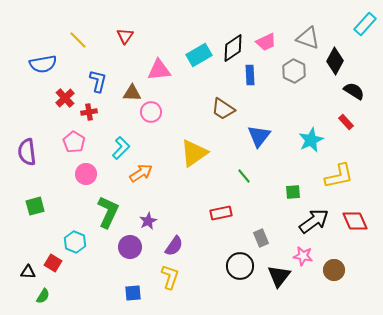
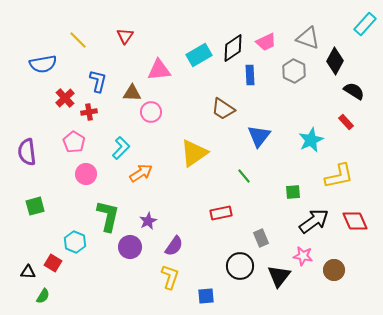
green L-shape at (108, 212): moved 4 px down; rotated 12 degrees counterclockwise
blue square at (133, 293): moved 73 px right, 3 px down
